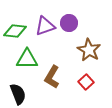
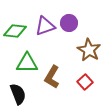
green triangle: moved 4 px down
red square: moved 1 px left
